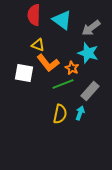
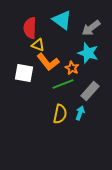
red semicircle: moved 4 px left, 13 px down
orange L-shape: moved 1 px up
